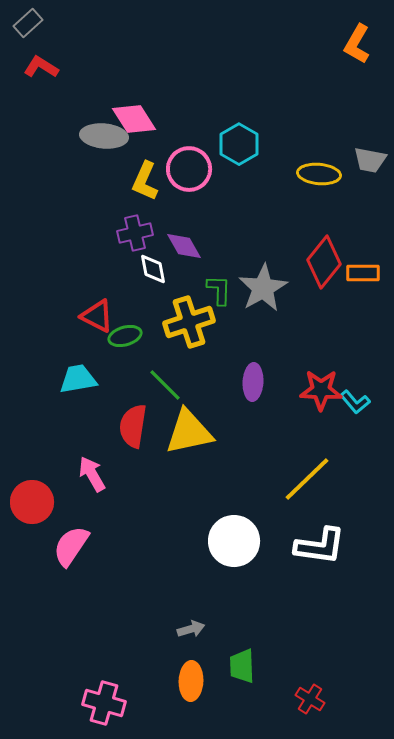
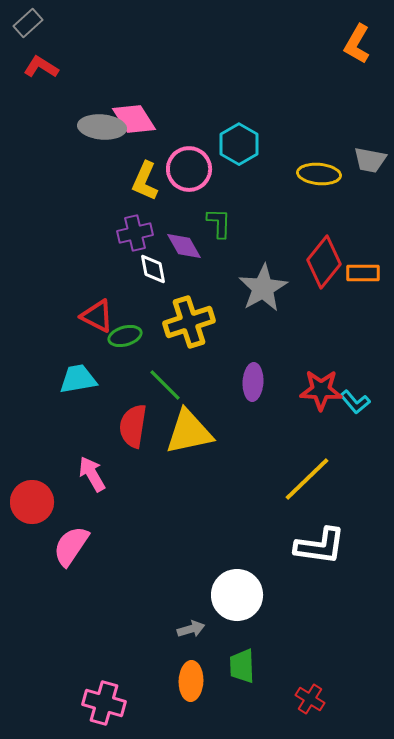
gray ellipse: moved 2 px left, 9 px up
green L-shape: moved 67 px up
white circle: moved 3 px right, 54 px down
